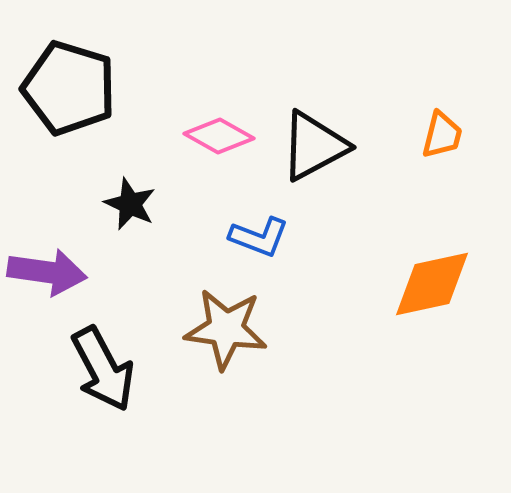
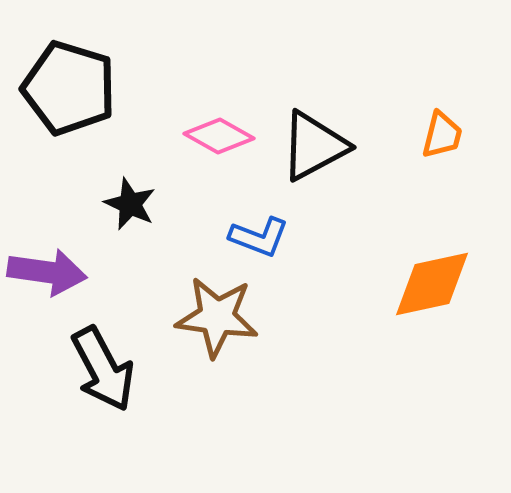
brown star: moved 9 px left, 12 px up
